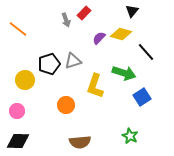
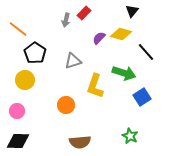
gray arrow: rotated 32 degrees clockwise
black pentagon: moved 14 px left, 11 px up; rotated 20 degrees counterclockwise
